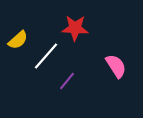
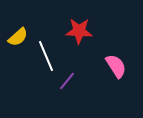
red star: moved 4 px right, 3 px down
yellow semicircle: moved 3 px up
white line: rotated 64 degrees counterclockwise
